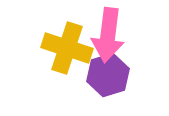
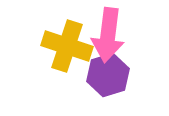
yellow cross: moved 2 px up
